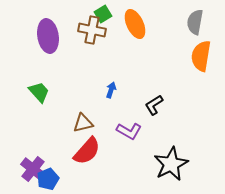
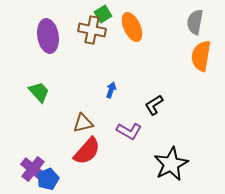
orange ellipse: moved 3 px left, 3 px down
